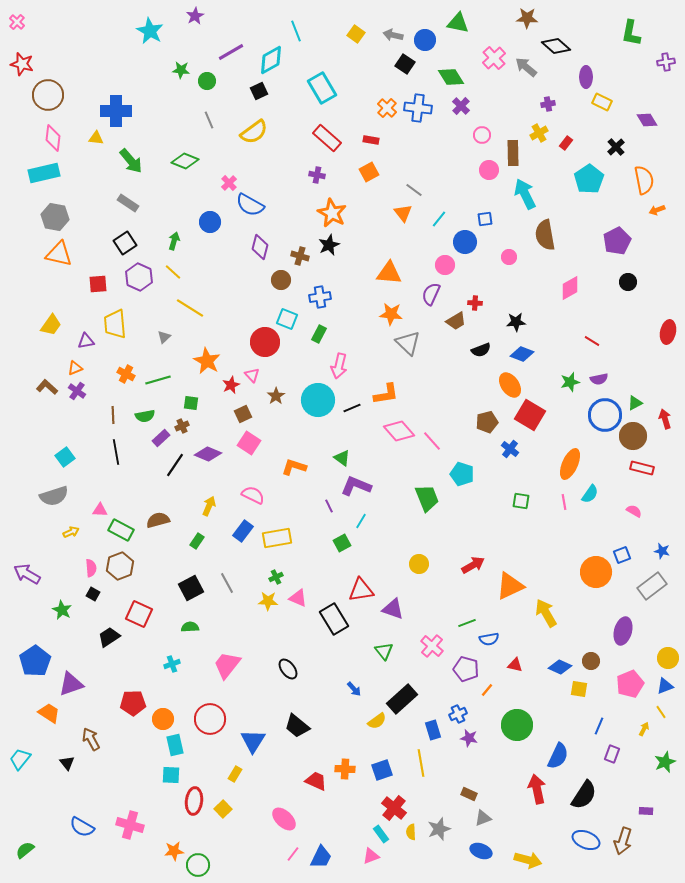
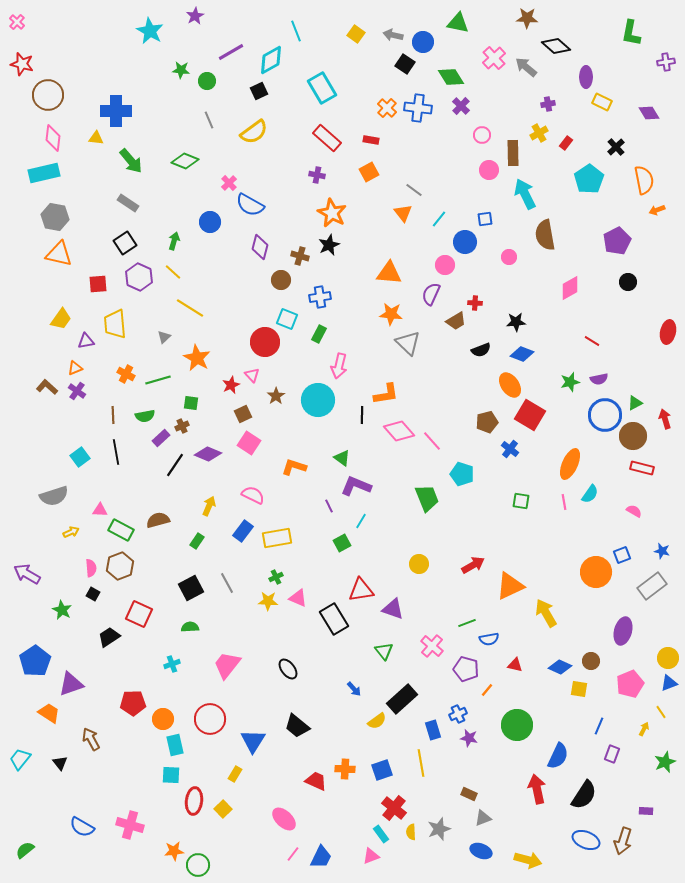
blue circle at (425, 40): moved 2 px left, 2 px down
purple diamond at (647, 120): moved 2 px right, 7 px up
yellow trapezoid at (51, 325): moved 10 px right, 6 px up
orange star at (207, 361): moved 10 px left, 3 px up
black line at (352, 408): moved 10 px right, 7 px down; rotated 66 degrees counterclockwise
cyan square at (65, 457): moved 15 px right
blue triangle at (665, 686): moved 4 px right, 3 px up
black triangle at (67, 763): moved 7 px left
